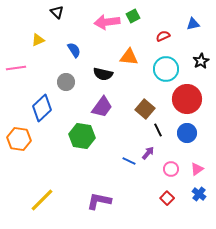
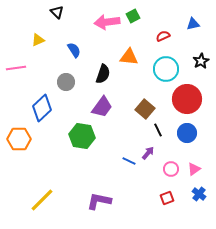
black semicircle: rotated 84 degrees counterclockwise
orange hexagon: rotated 10 degrees counterclockwise
pink triangle: moved 3 px left
red square: rotated 24 degrees clockwise
